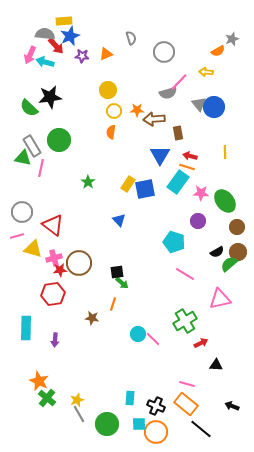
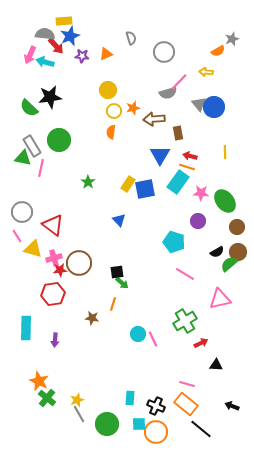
orange star at (137, 110): moved 4 px left, 2 px up; rotated 16 degrees counterclockwise
pink line at (17, 236): rotated 72 degrees clockwise
pink line at (153, 339): rotated 21 degrees clockwise
